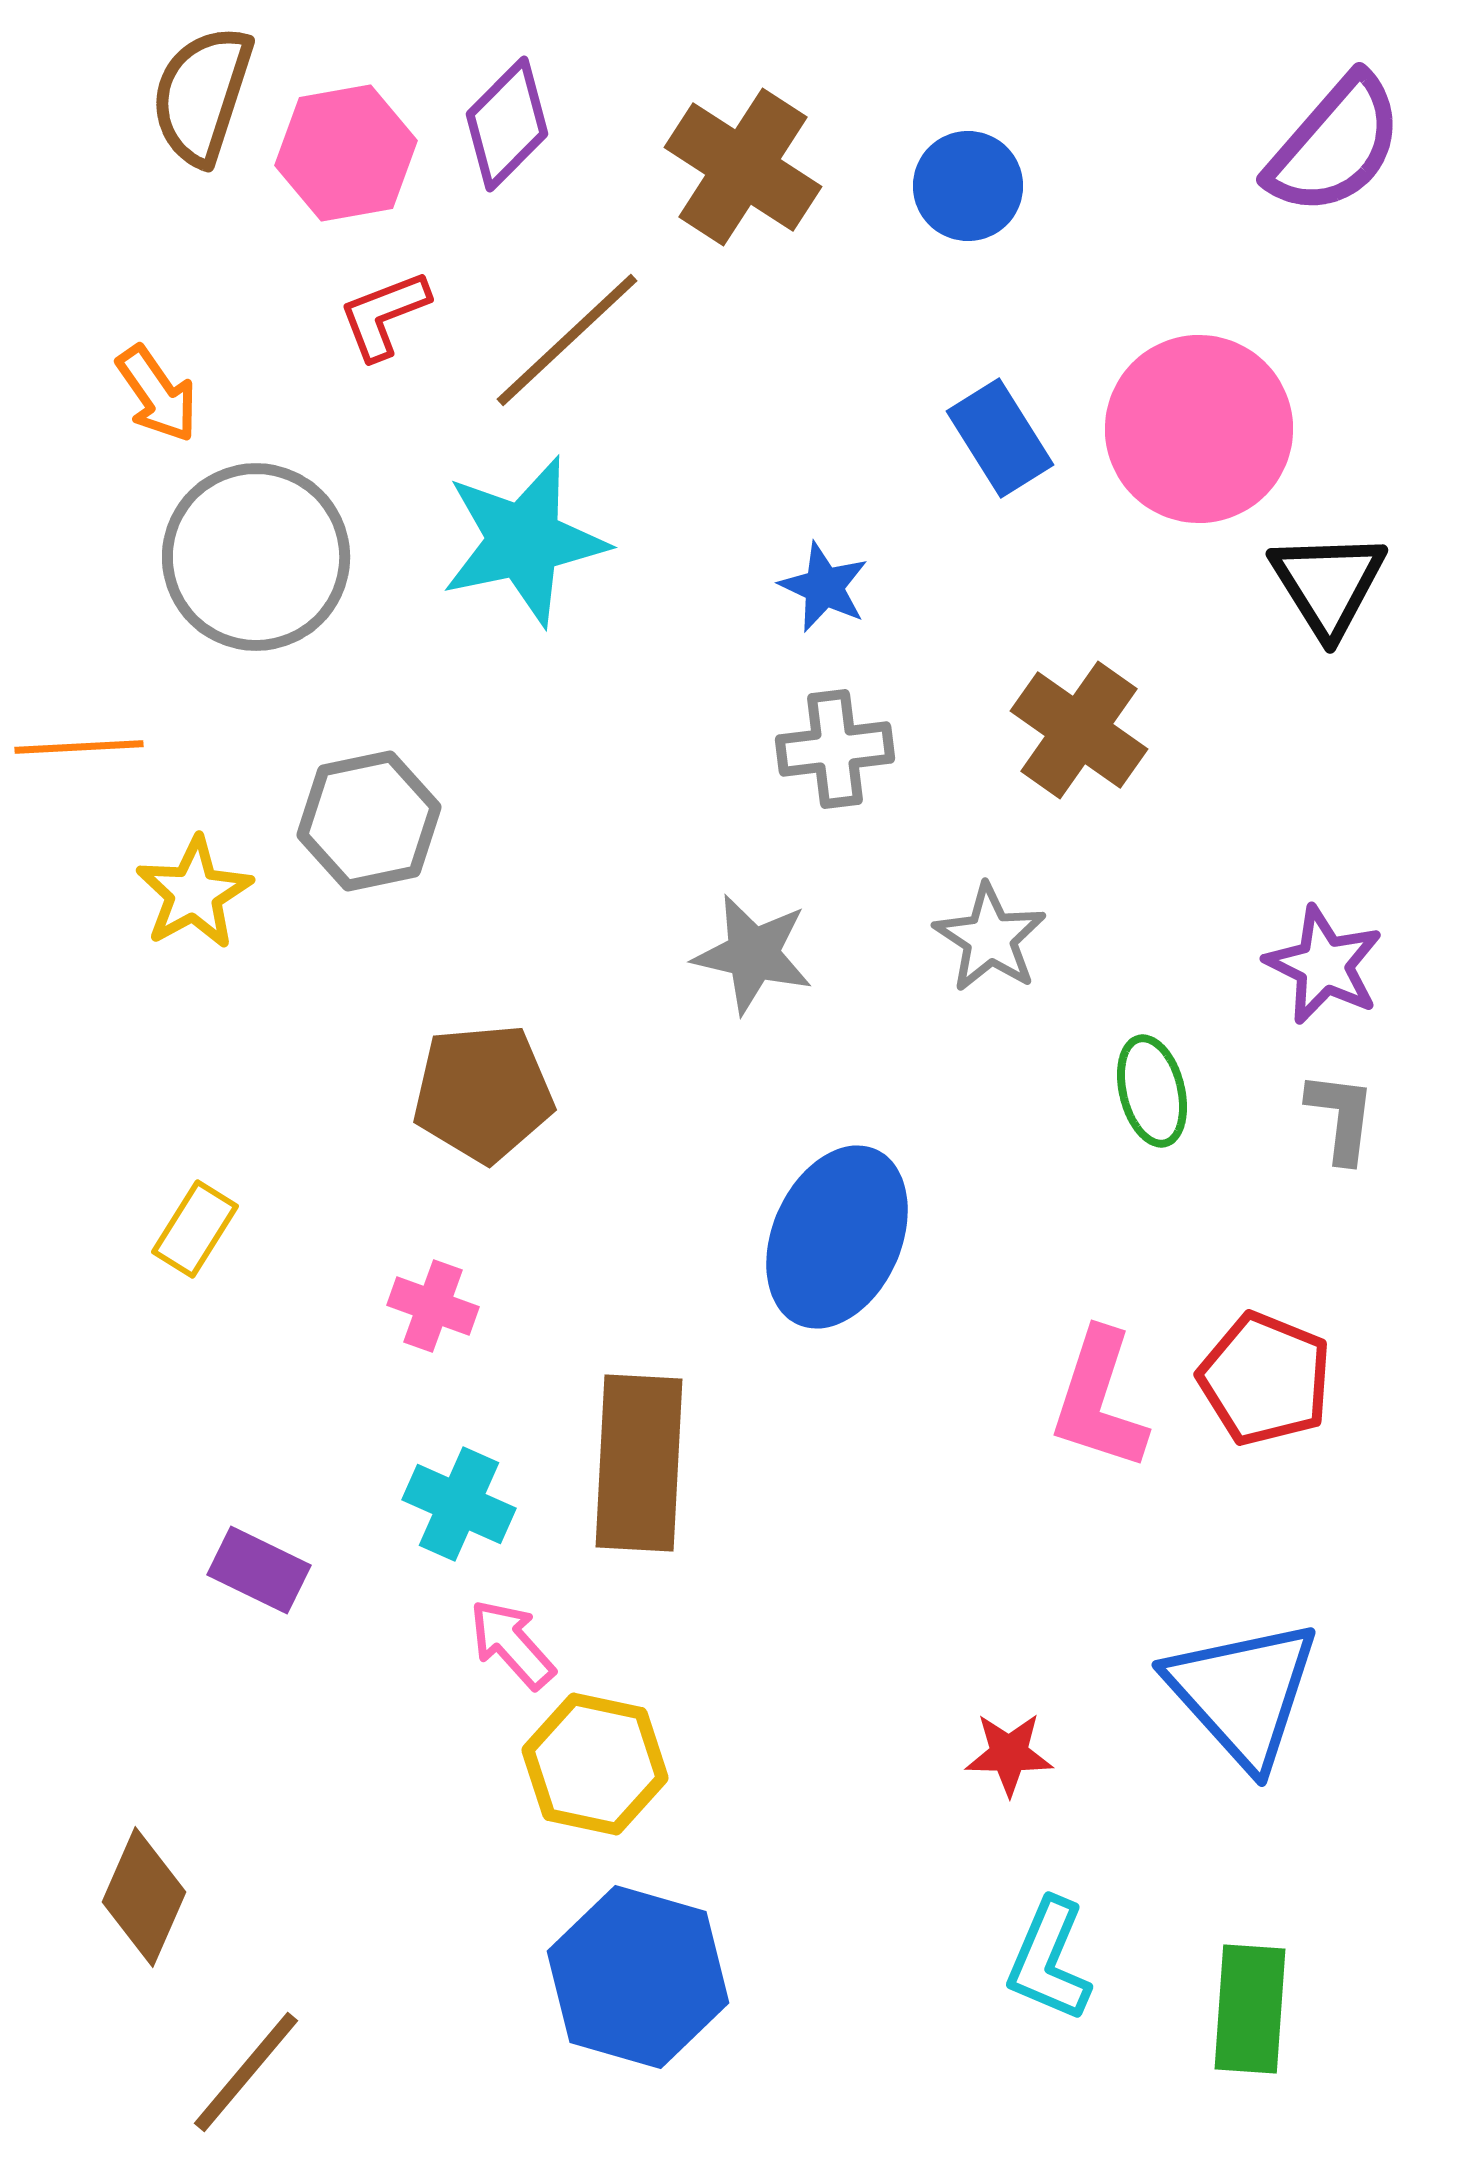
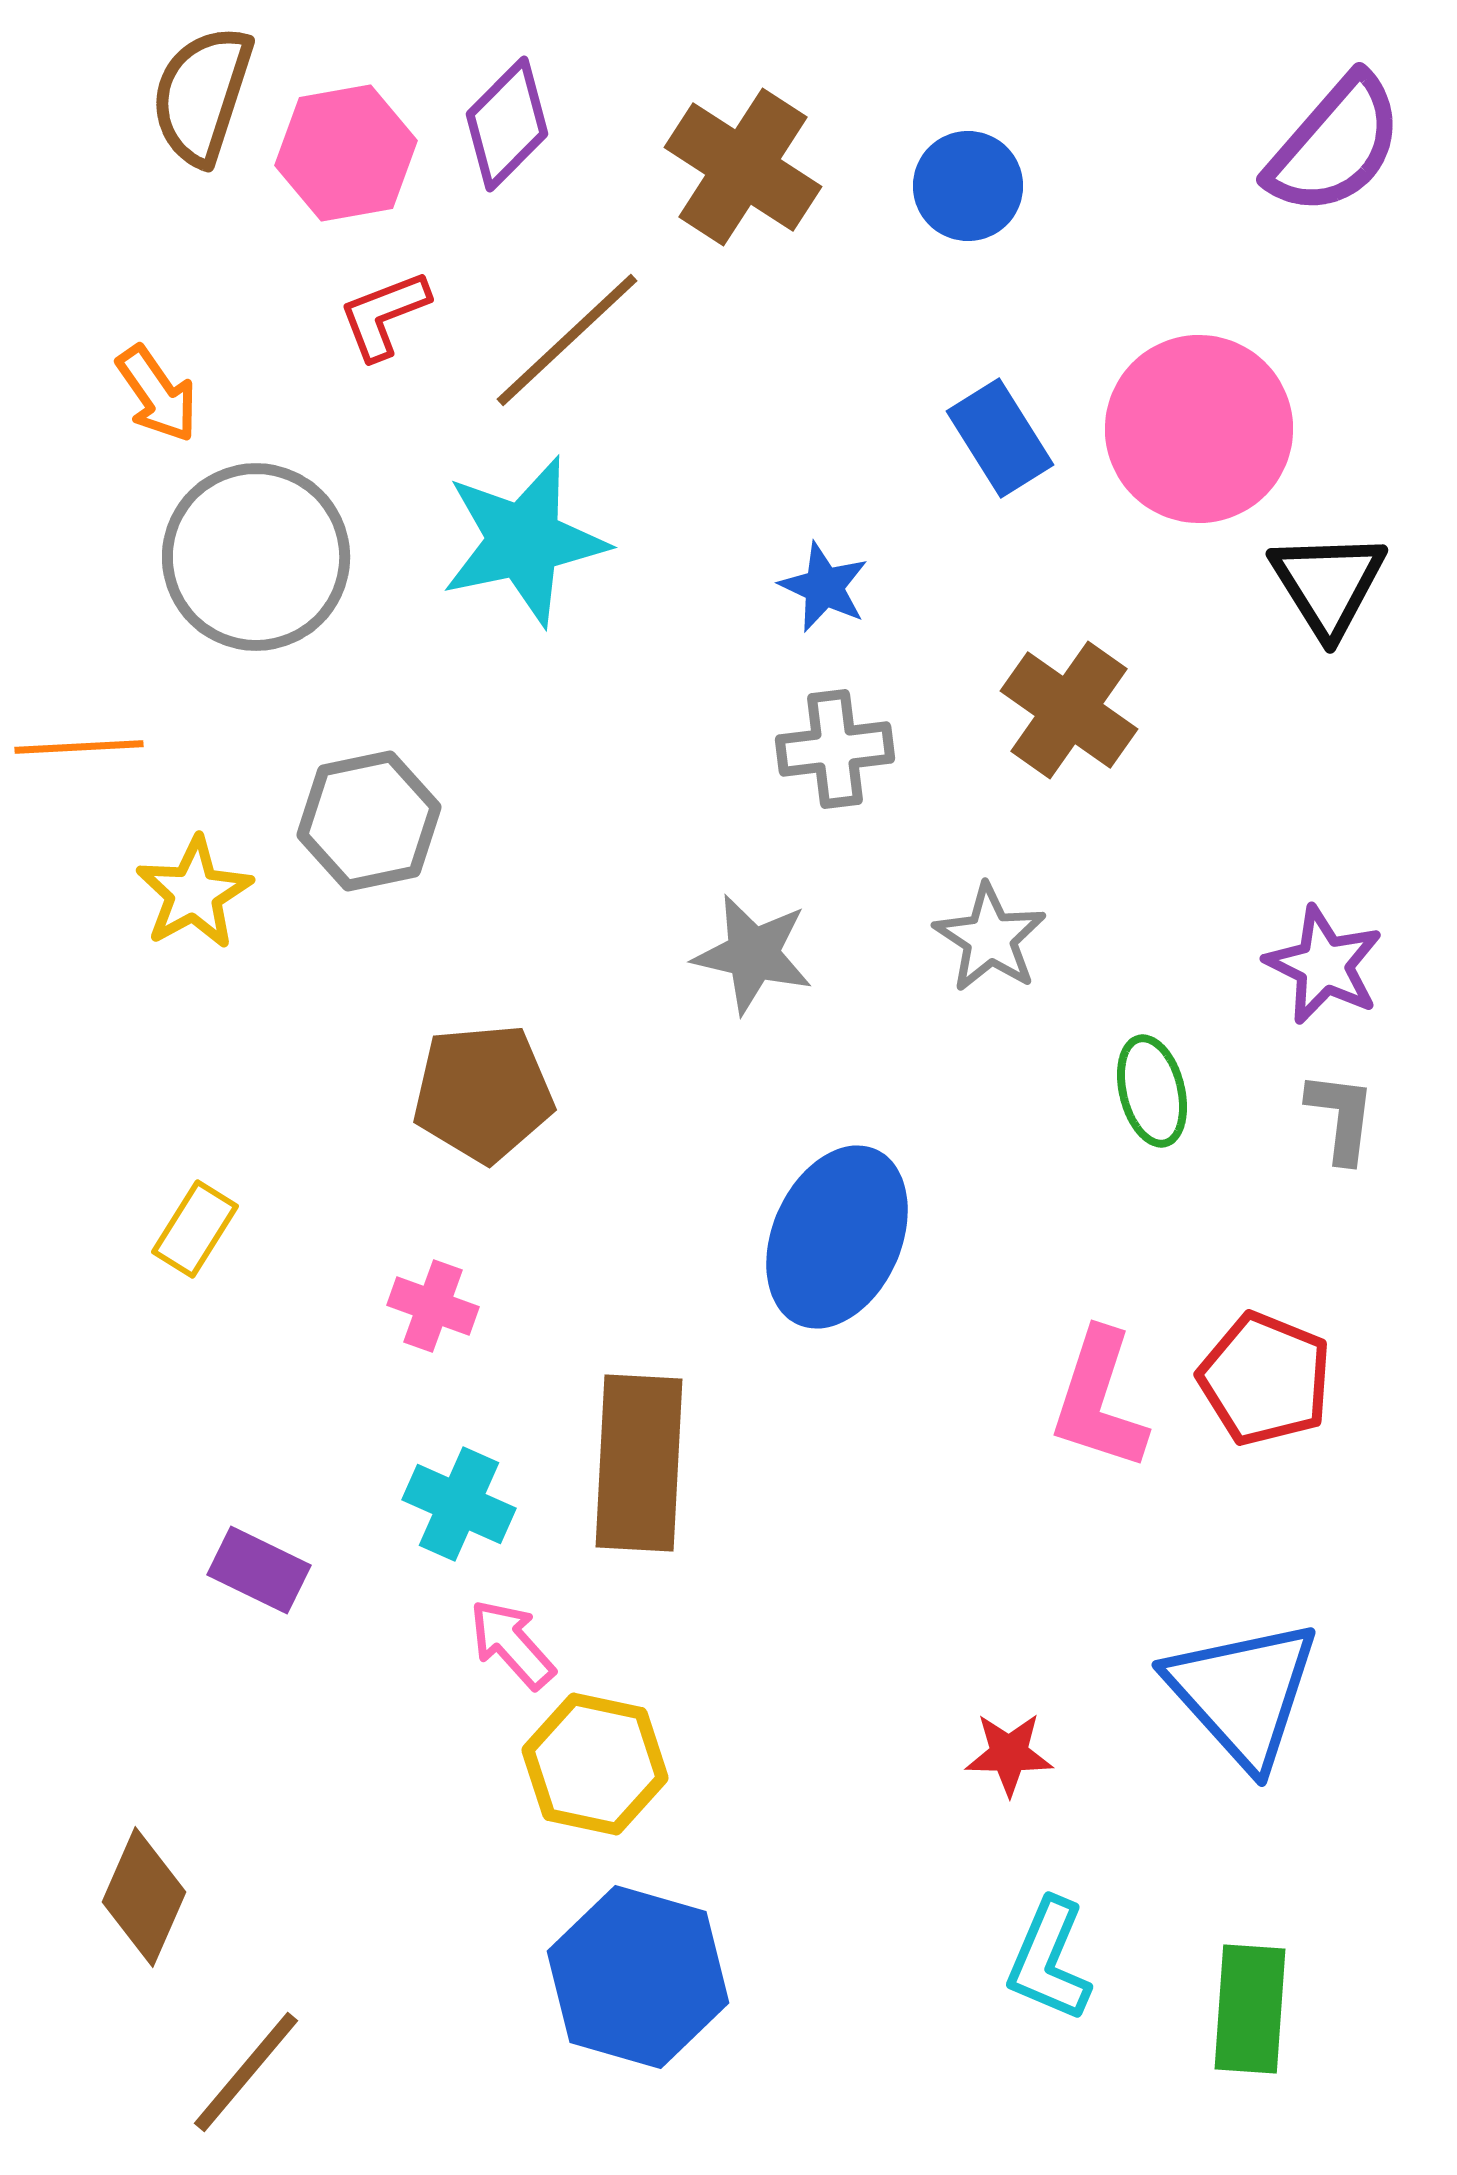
brown cross at (1079, 730): moved 10 px left, 20 px up
